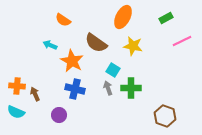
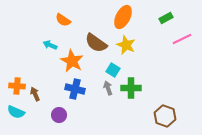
pink line: moved 2 px up
yellow star: moved 7 px left, 1 px up; rotated 12 degrees clockwise
